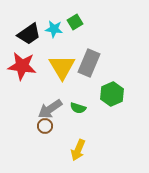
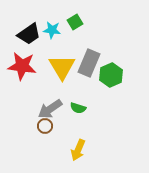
cyan star: moved 2 px left, 1 px down
green hexagon: moved 1 px left, 19 px up
